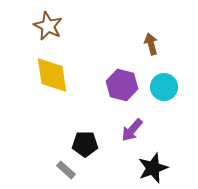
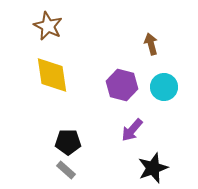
black pentagon: moved 17 px left, 2 px up
